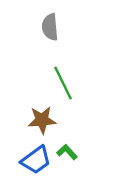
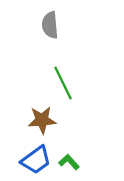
gray semicircle: moved 2 px up
green L-shape: moved 2 px right, 10 px down
